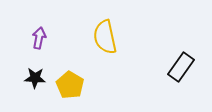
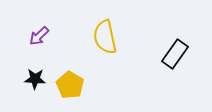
purple arrow: moved 2 px up; rotated 145 degrees counterclockwise
black rectangle: moved 6 px left, 13 px up
black star: moved 1 px down
